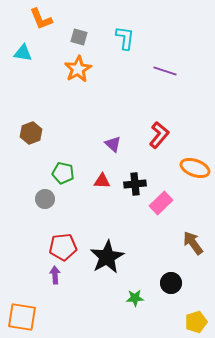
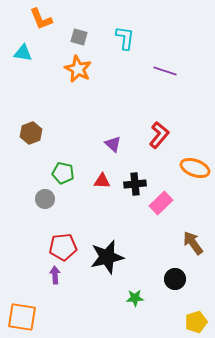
orange star: rotated 16 degrees counterclockwise
black star: rotated 16 degrees clockwise
black circle: moved 4 px right, 4 px up
